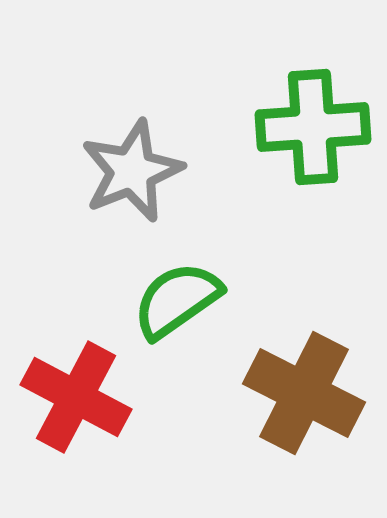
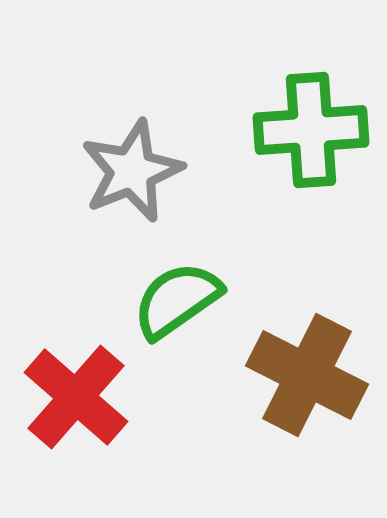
green cross: moved 2 px left, 3 px down
brown cross: moved 3 px right, 18 px up
red cross: rotated 13 degrees clockwise
